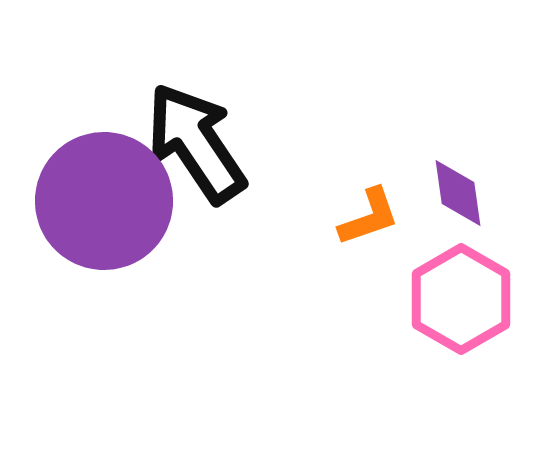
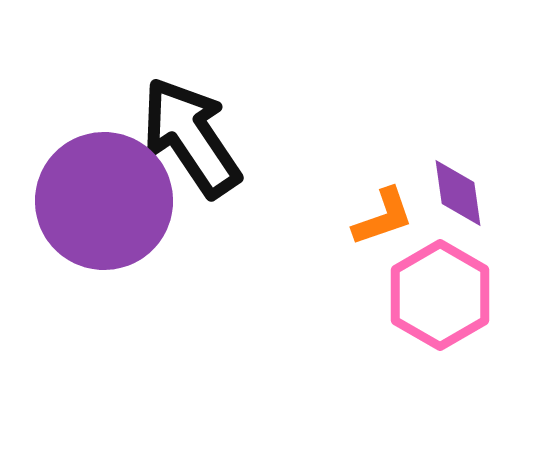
black arrow: moved 5 px left, 6 px up
orange L-shape: moved 14 px right
pink hexagon: moved 21 px left, 4 px up
